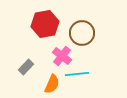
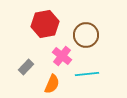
brown circle: moved 4 px right, 2 px down
cyan line: moved 10 px right
